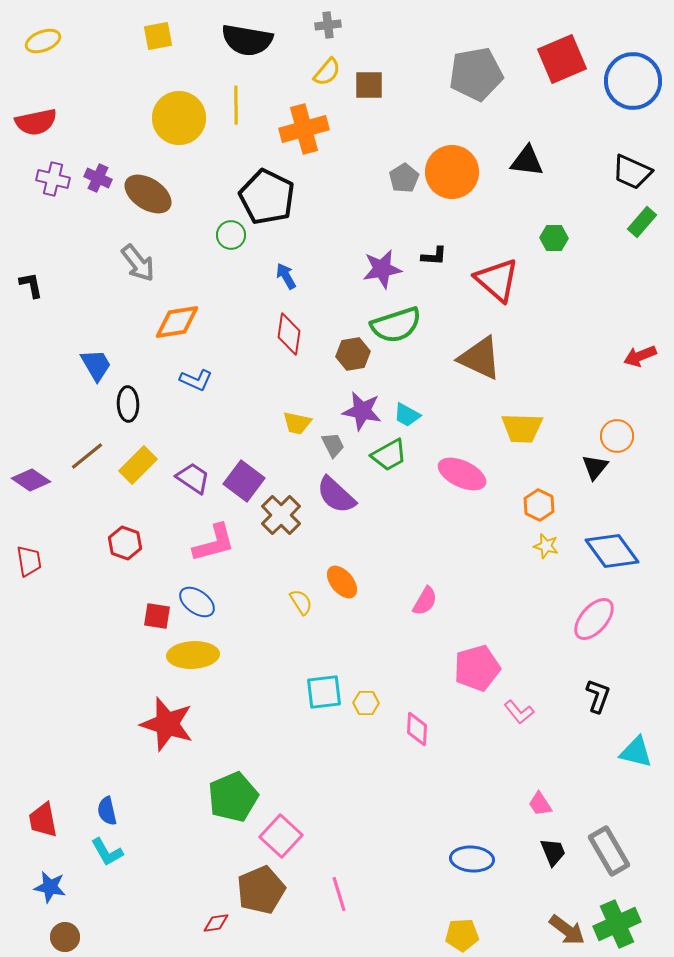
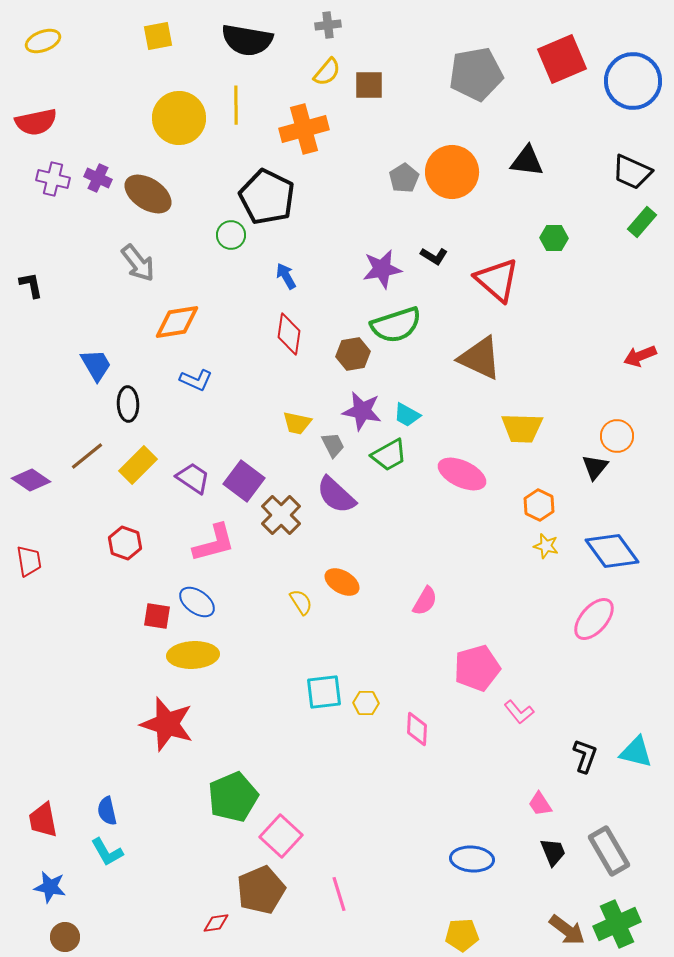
black L-shape at (434, 256): rotated 28 degrees clockwise
orange ellipse at (342, 582): rotated 20 degrees counterclockwise
black L-shape at (598, 696): moved 13 px left, 60 px down
